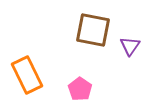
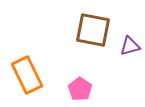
purple triangle: rotated 40 degrees clockwise
